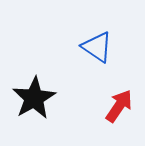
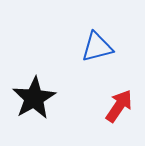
blue triangle: rotated 48 degrees counterclockwise
